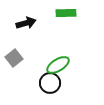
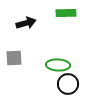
gray square: rotated 36 degrees clockwise
green ellipse: rotated 35 degrees clockwise
black circle: moved 18 px right, 1 px down
